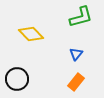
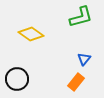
yellow diamond: rotated 10 degrees counterclockwise
blue triangle: moved 8 px right, 5 px down
